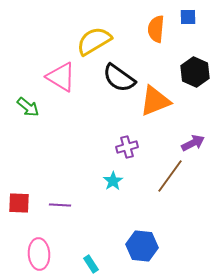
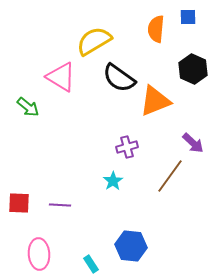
black hexagon: moved 2 px left, 3 px up
purple arrow: rotated 70 degrees clockwise
blue hexagon: moved 11 px left
